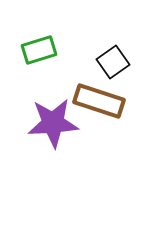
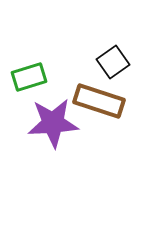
green rectangle: moved 10 px left, 27 px down
